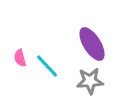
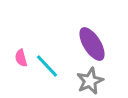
pink semicircle: moved 1 px right
gray star: rotated 20 degrees counterclockwise
